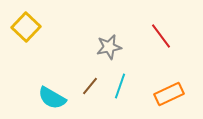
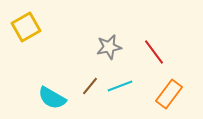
yellow square: rotated 16 degrees clockwise
red line: moved 7 px left, 16 px down
cyan line: rotated 50 degrees clockwise
orange rectangle: rotated 28 degrees counterclockwise
